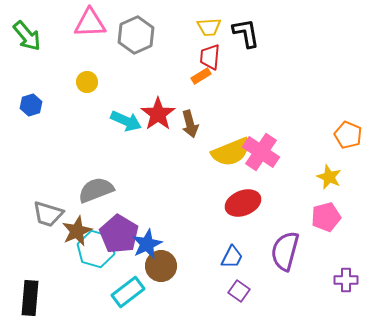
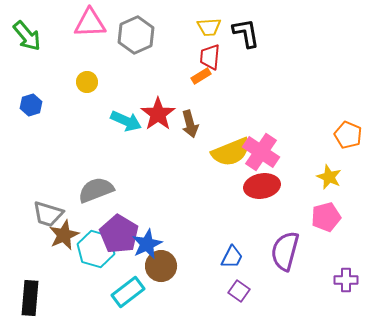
red ellipse: moved 19 px right, 17 px up; rotated 12 degrees clockwise
brown star: moved 13 px left, 4 px down
